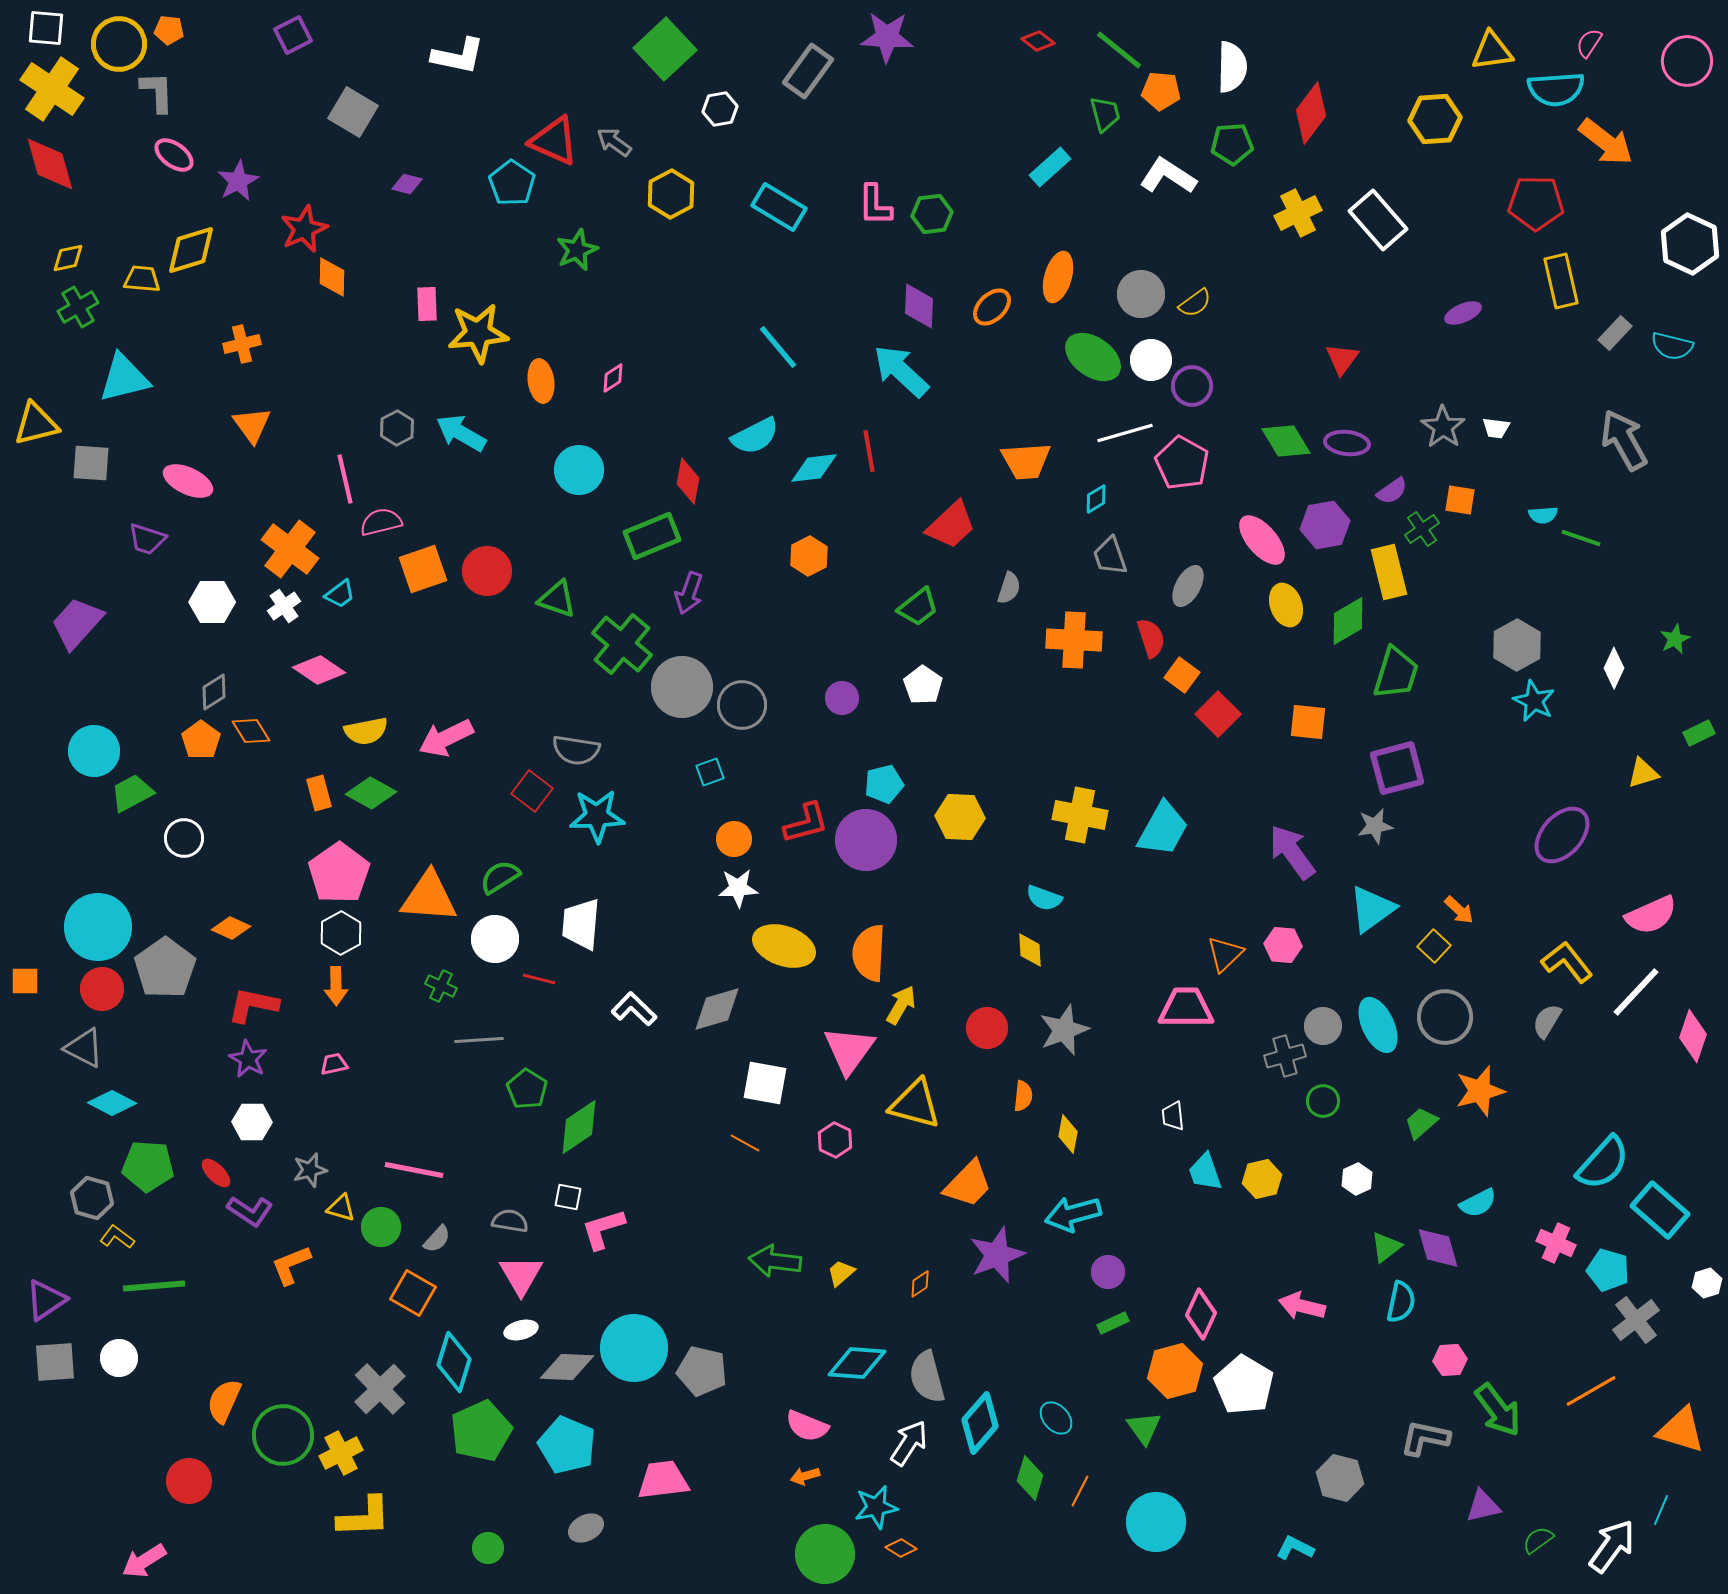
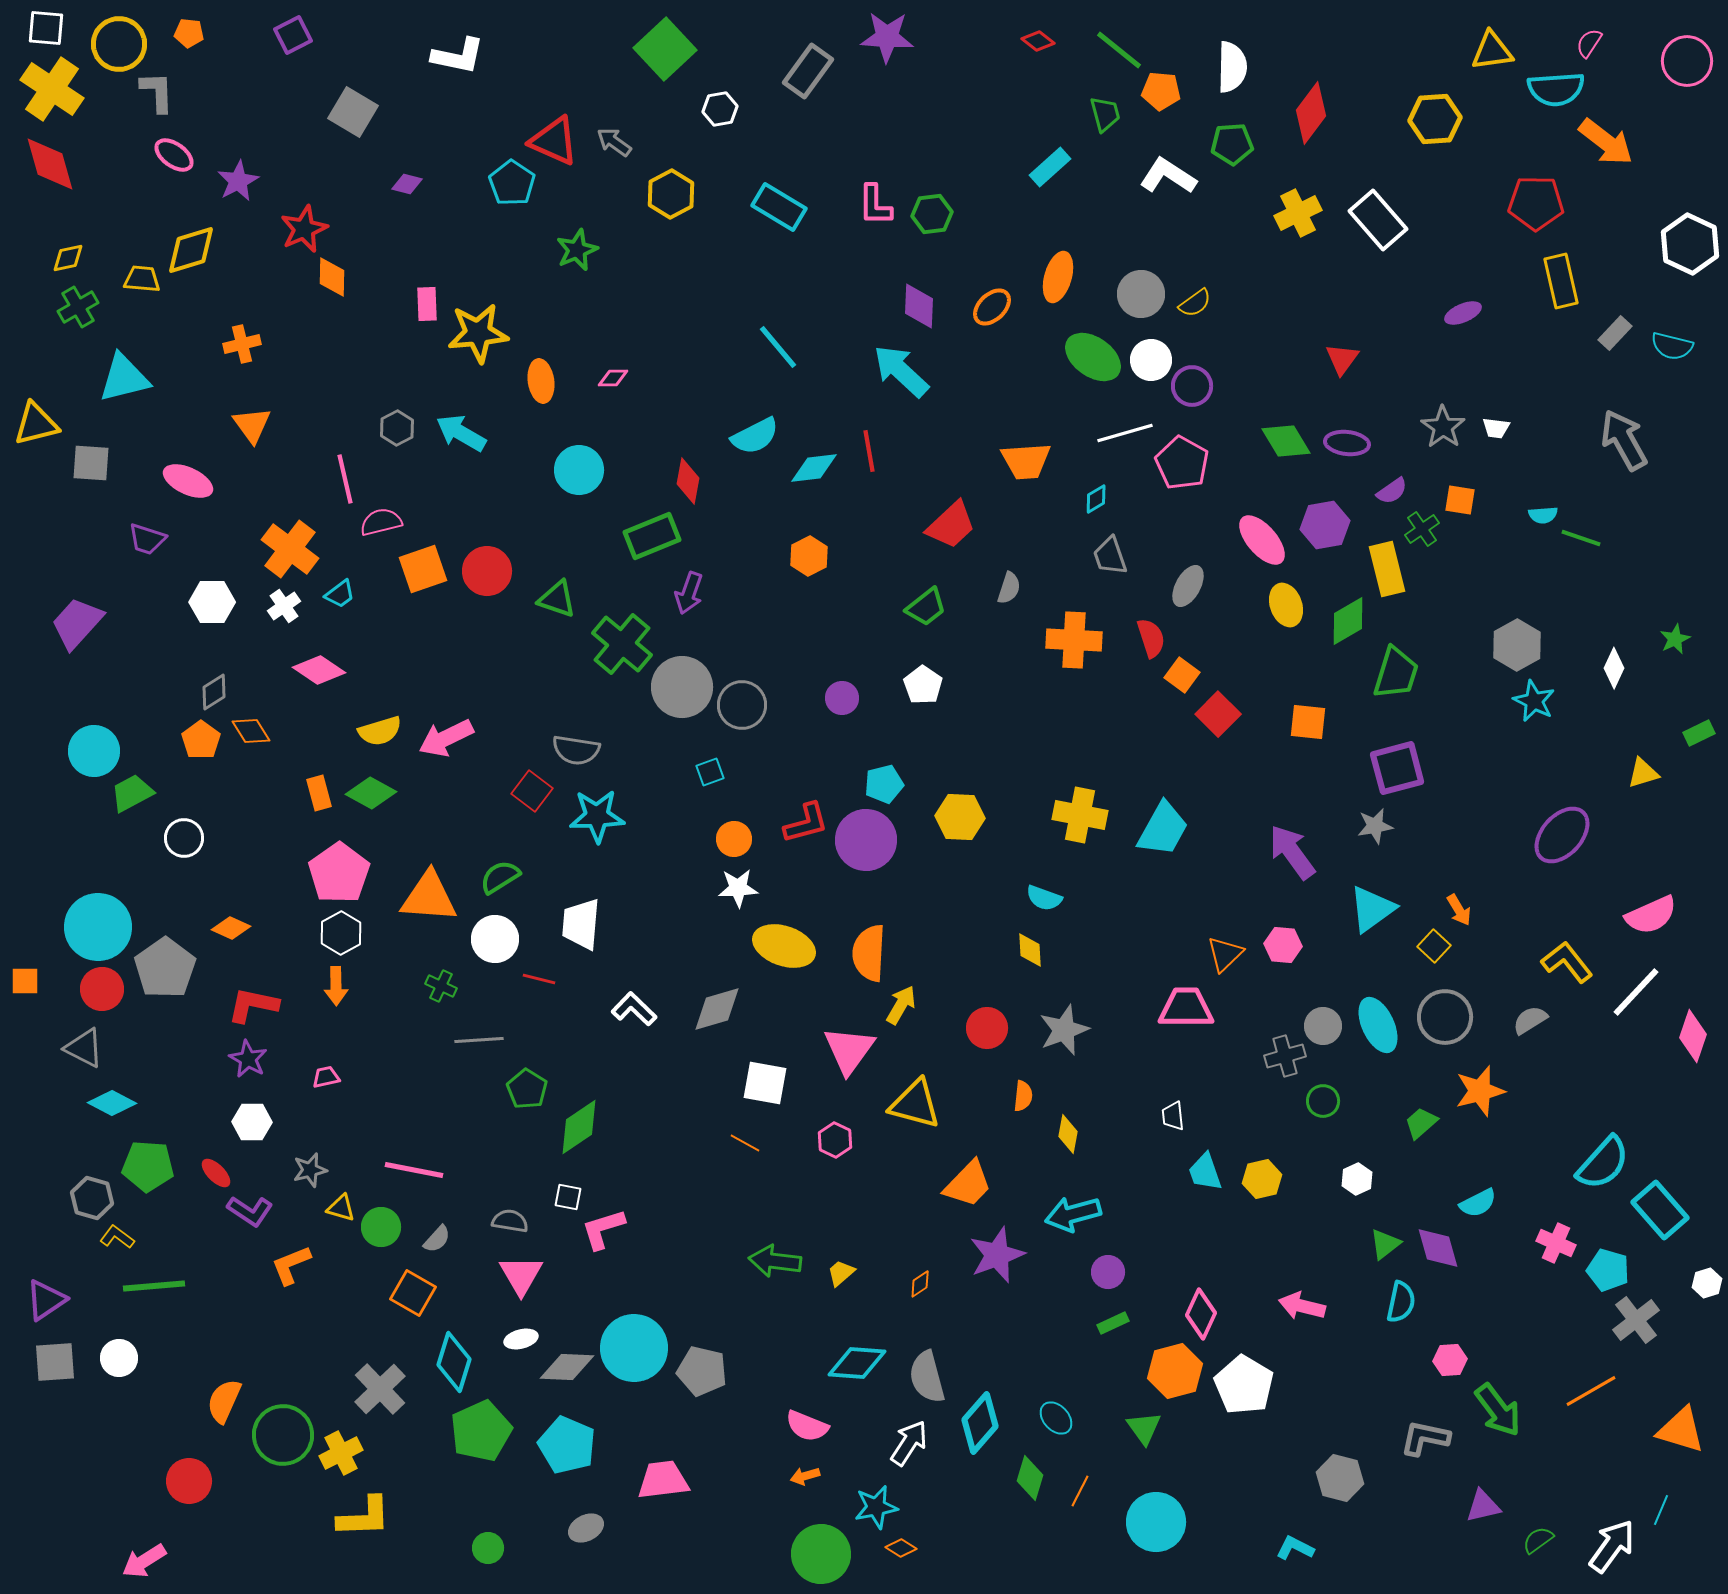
orange pentagon at (169, 30): moved 20 px right, 3 px down
pink diamond at (613, 378): rotated 32 degrees clockwise
yellow rectangle at (1389, 572): moved 2 px left, 3 px up
green trapezoid at (918, 607): moved 8 px right
yellow semicircle at (366, 731): moved 14 px right; rotated 6 degrees counterclockwise
orange arrow at (1459, 910): rotated 16 degrees clockwise
gray semicircle at (1547, 1021): moved 17 px left, 1 px up; rotated 27 degrees clockwise
pink trapezoid at (334, 1064): moved 8 px left, 13 px down
cyan rectangle at (1660, 1210): rotated 8 degrees clockwise
green triangle at (1386, 1247): moved 1 px left, 3 px up
white ellipse at (521, 1330): moved 9 px down
green circle at (825, 1554): moved 4 px left
